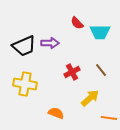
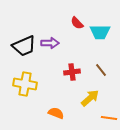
red cross: rotated 21 degrees clockwise
